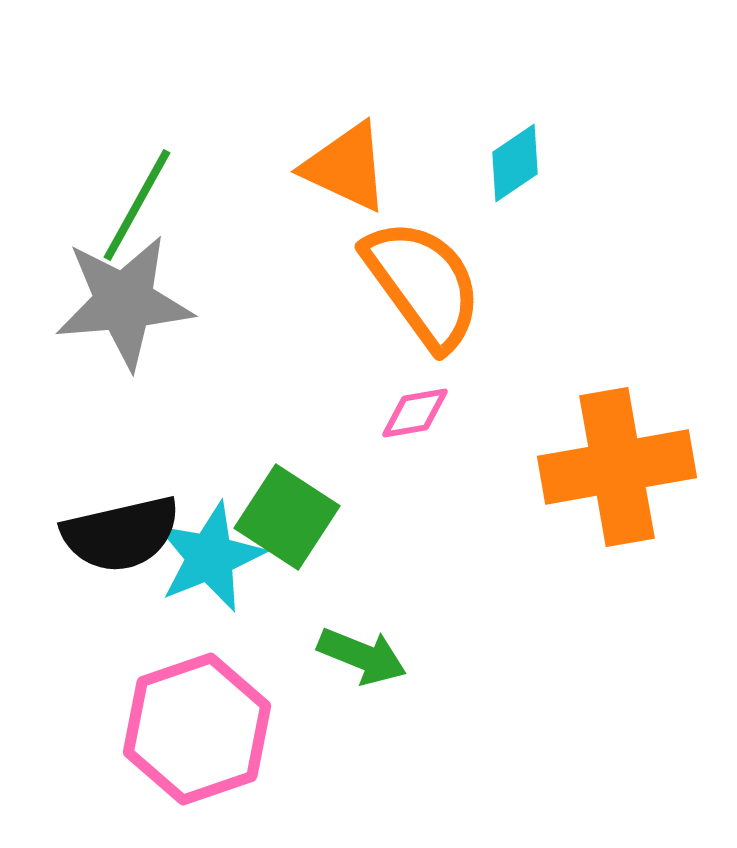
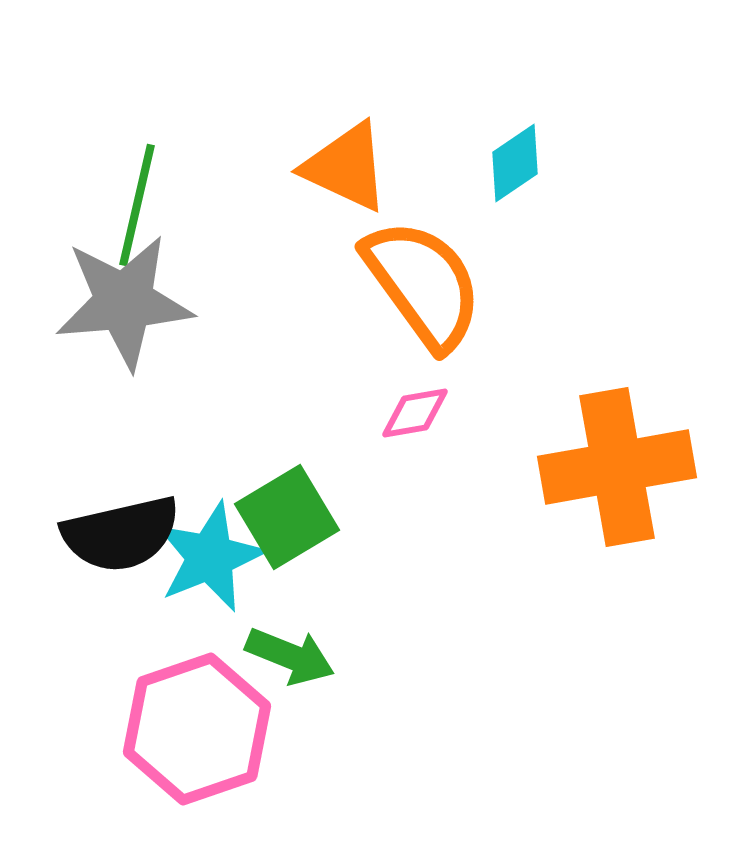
green line: rotated 16 degrees counterclockwise
green square: rotated 26 degrees clockwise
green arrow: moved 72 px left
